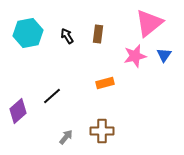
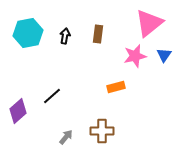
black arrow: moved 2 px left; rotated 42 degrees clockwise
orange rectangle: moved 11 px right, 4 px down
